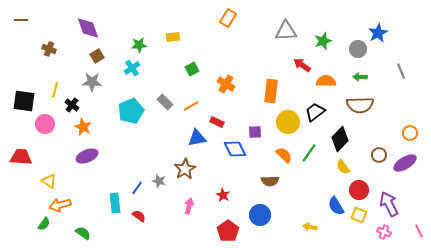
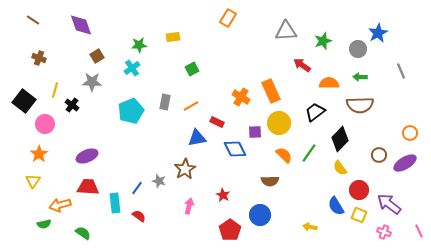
brown line at (21, 20): moved 12 px right; rotated 32 degrees clockwise
purple diamond at (88, 28): moved 7 px left, 3 px up
brown cross at (49, 49): moved 10 px left, 9 px down
orange semicircle at (326, 81): moved 3 px right, 2 px down
orange cross at (226, 84): moved 15 px right, 13 px down
orange rectangle at (271, 91): rotated 30 degrees counterclockwise
black square at (24, 101): rotated 30 degrees clockwise
gray rectangle at (165, 102): rotated 56 degrees clockwise
yellow circle at (288, 122): moved 9 px left, 1 px down
orange star at (83, 127): moved 44 px left, 27 px down; rotated 12 degrees clockwise
red trapezoid at (21, 157): moved 67 px right, 30 px down
yellow semicircle at (343, 167): moved 3 px left, 1 px down
yellow triangle at (49, 181): moved 16 px left; rotated 28 degrees clockwise
purple arrow at (389, 204): rotated 25 degrees counterclockwise
green semicircle at (44, 224): rotated 40 degrees clockwise
red pentagon at (228, 231): moved 2 px right, 1 px up
